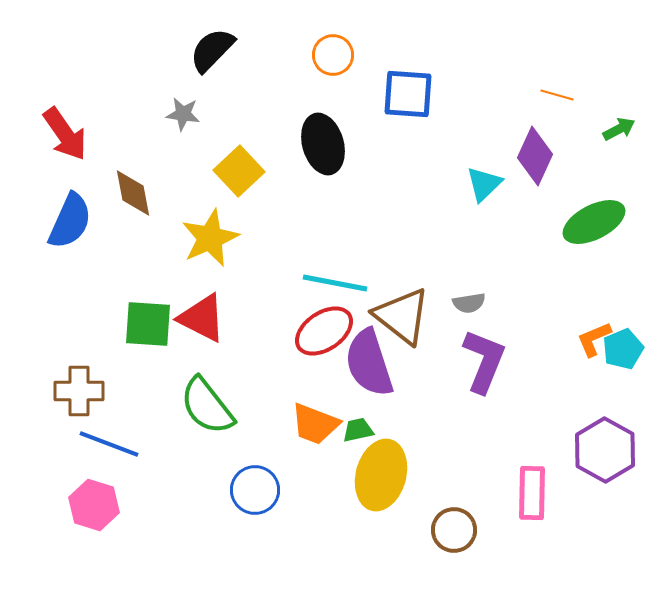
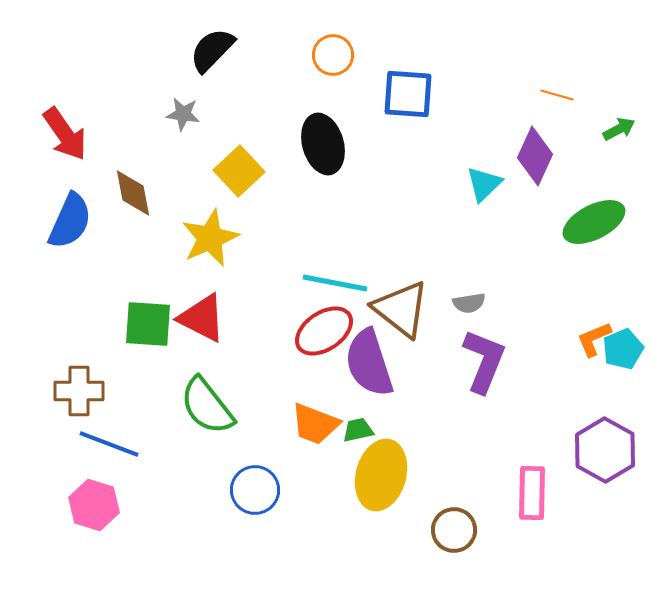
brown triangle: moved 1 px left, 7 px up
